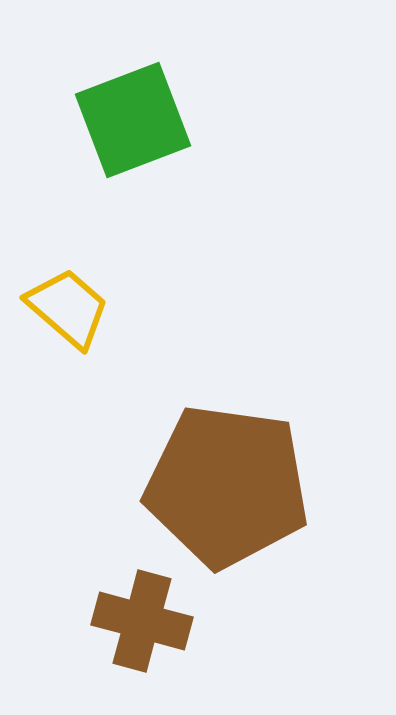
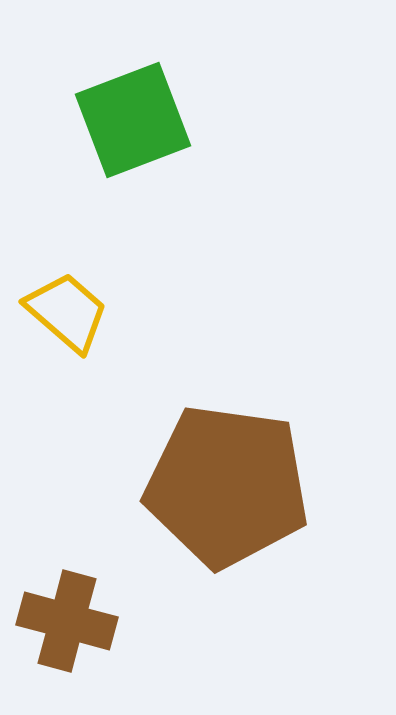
yellow trapezoid: moved 1 px left, 4 px down
brown cross: moved 75 px left
